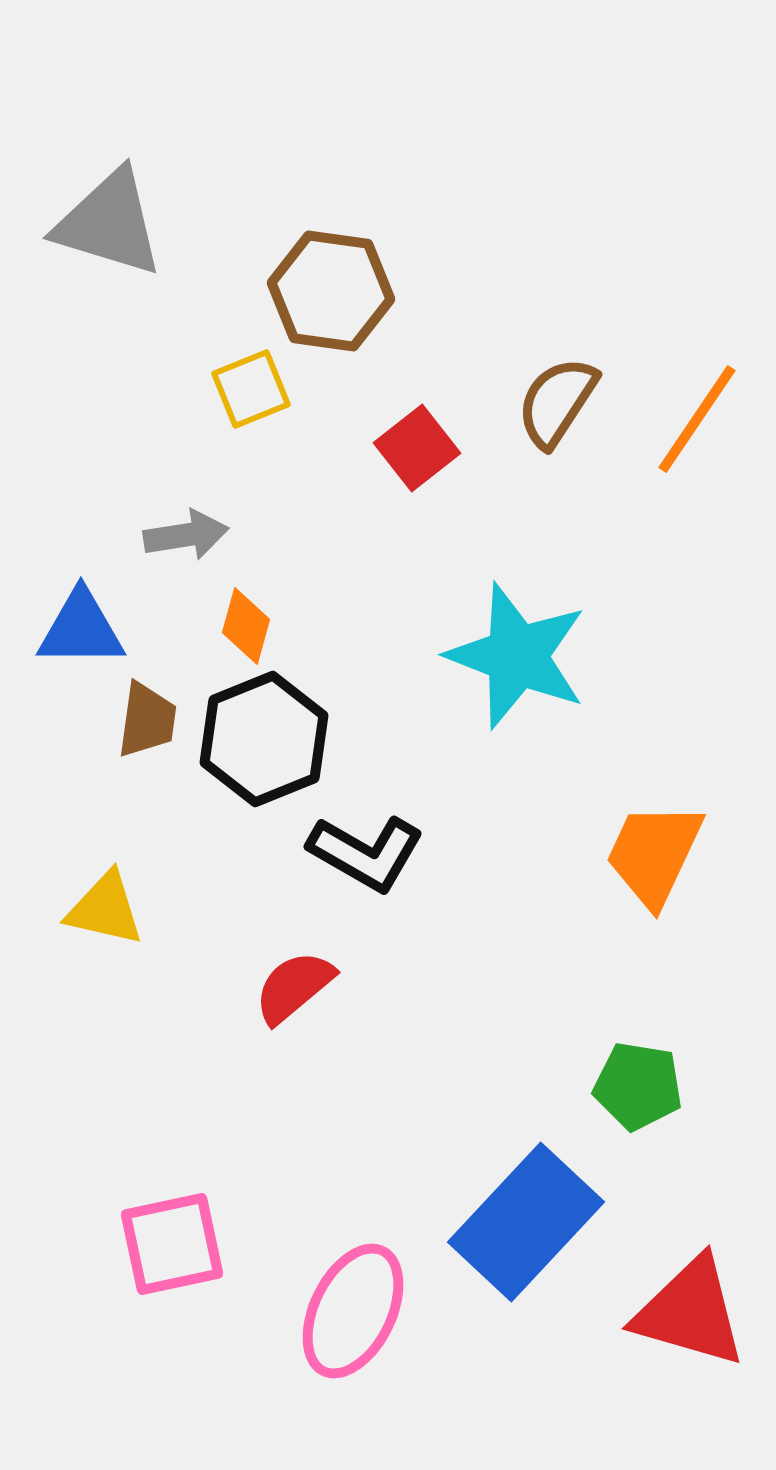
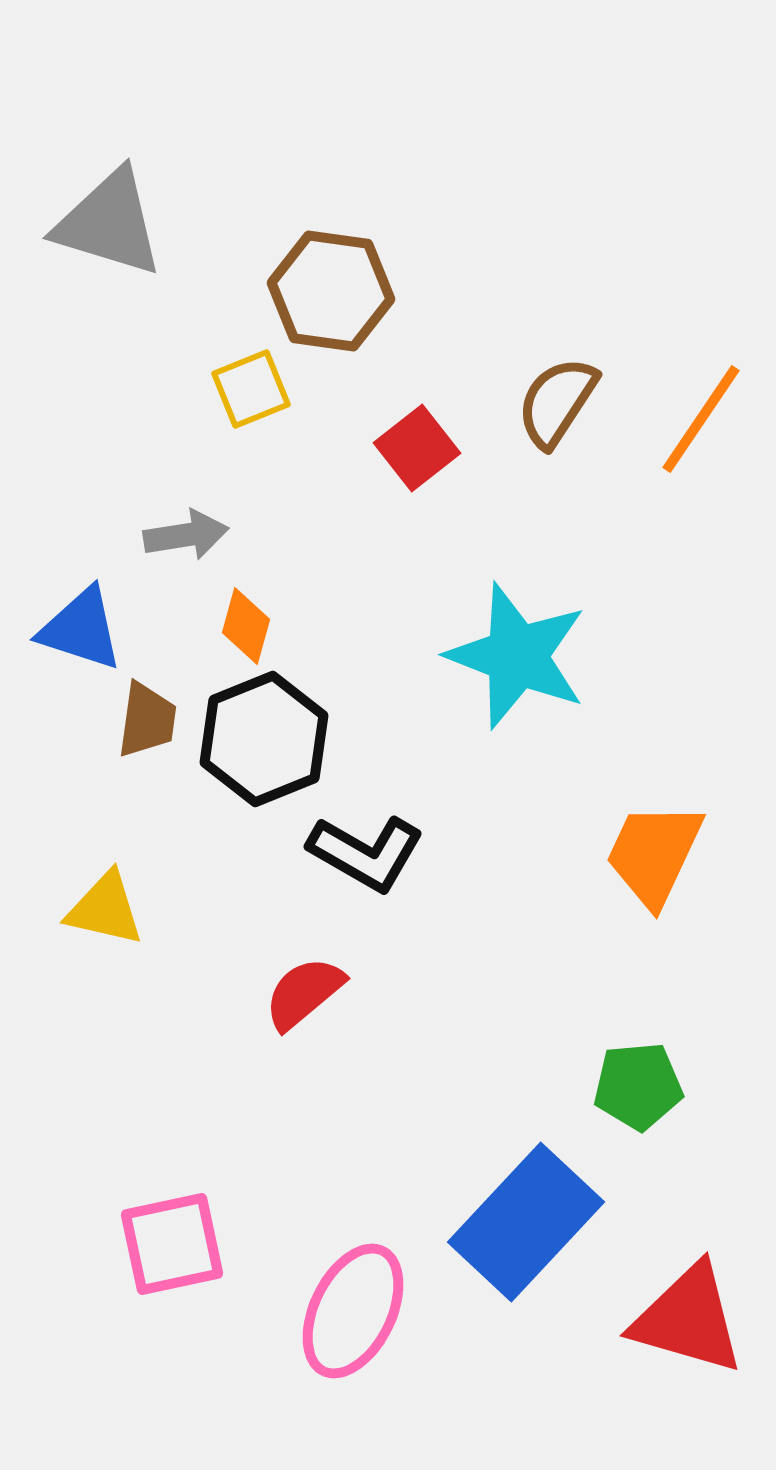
orange line: moved 4 px right
blue triangle: rotated 18 degrees clockwise
red semicircle: moved 10 px right, 6 px down
green pentagon: rotated 14 degrees counterclockwise
red triangle: moved 2 px left, 7 px down
